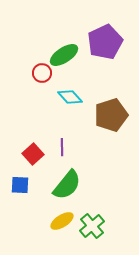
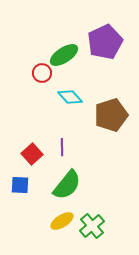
red square: moved 1 px left
